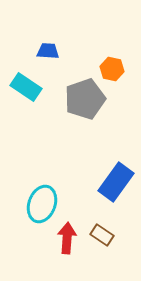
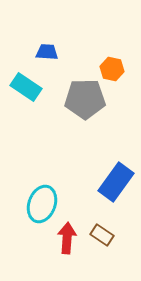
blue trapezoid: moved 1 px left, 1 px down
gray pentagon: rotated 18 degrees clockwise
